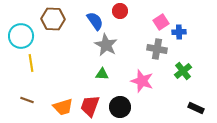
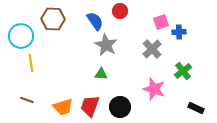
pink square: rotated 14 degrees clockwise
gray cross: moved 5 px left; rotated 36 degrees clockwise
green triangle: moved 1 px left
pink star: moved 12 px right, 8 px down
